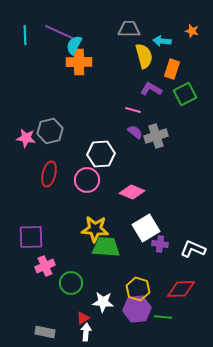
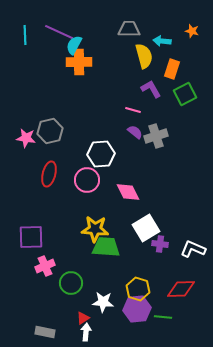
purple L-shape: rotated 30 degrees clockwise
pink diamond: moved 4 px left; rotated 40 degrees clockwise
